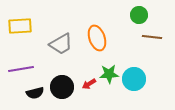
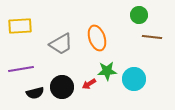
green star: moved 2 px left, 3 px up
